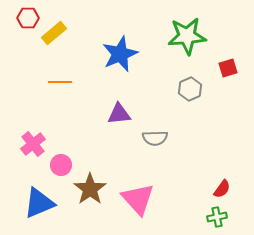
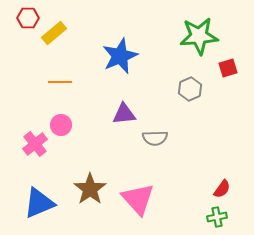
green star: moved 12 px right
blue star: moved 2 px down
purple triangle: moved 5 px right
pink cross: moved 2 px right
pink circle: moved 40 px up
